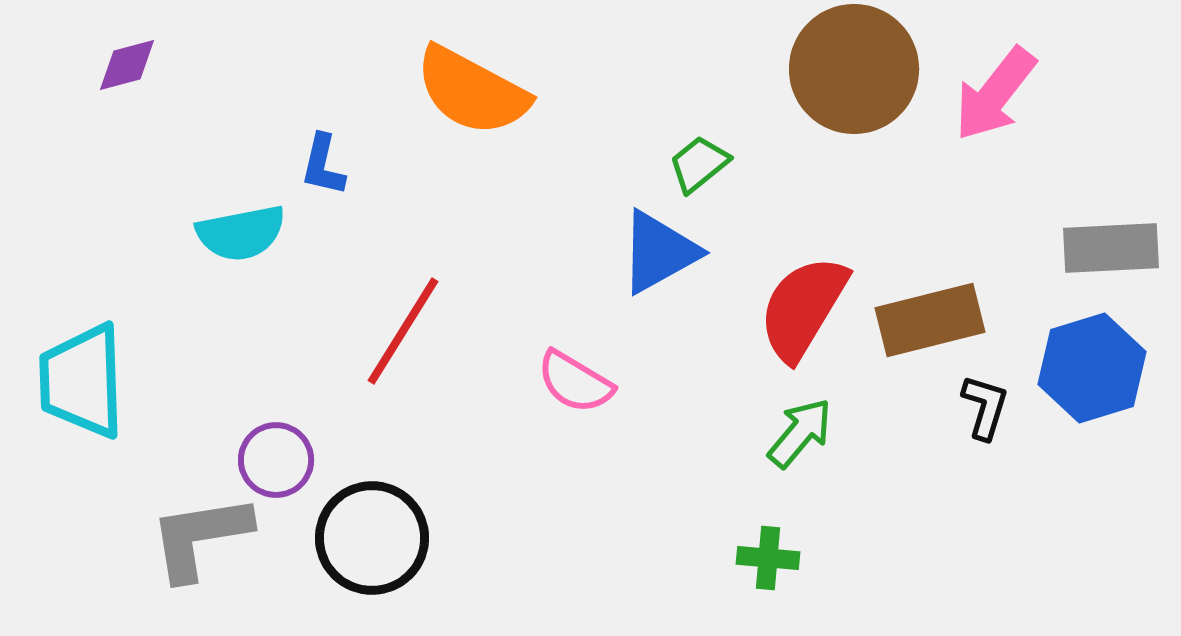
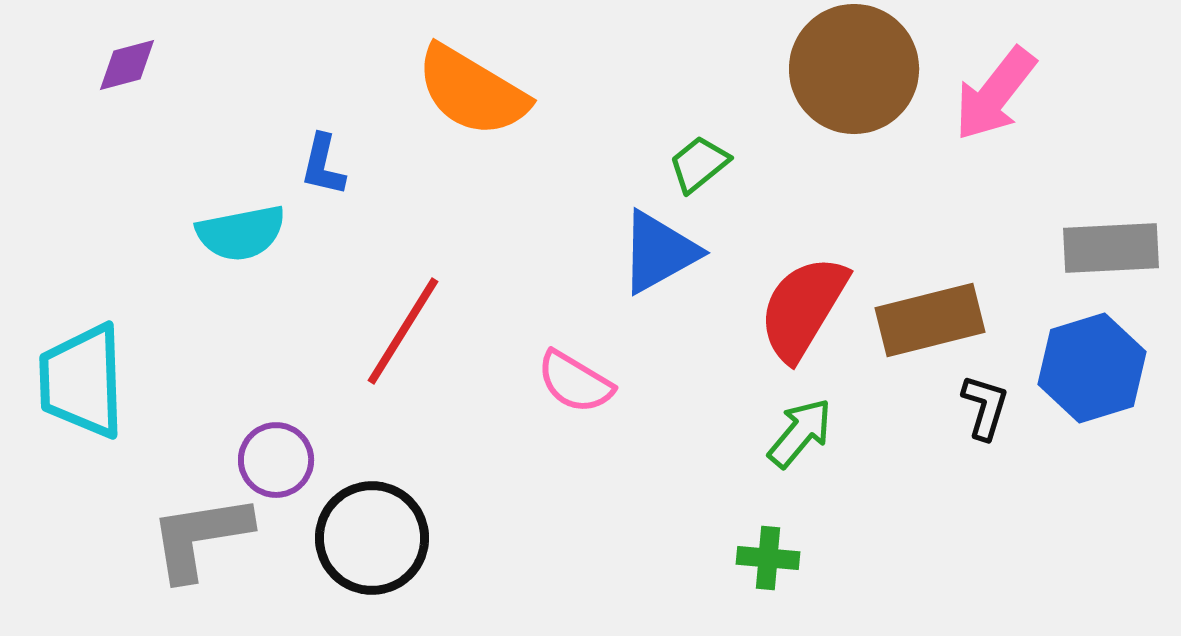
orange semicircle: rotated 3 degrees clockwise
